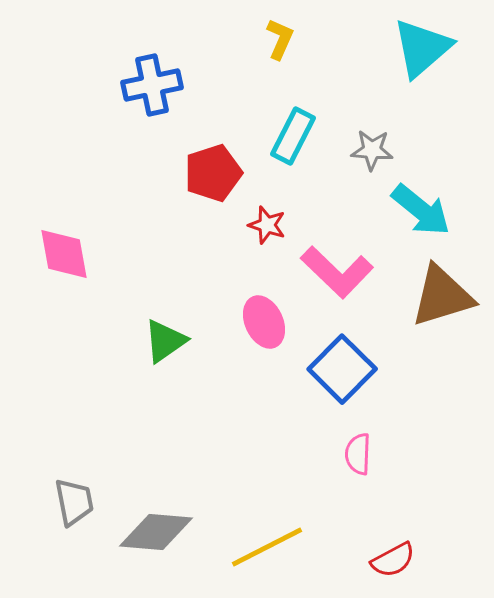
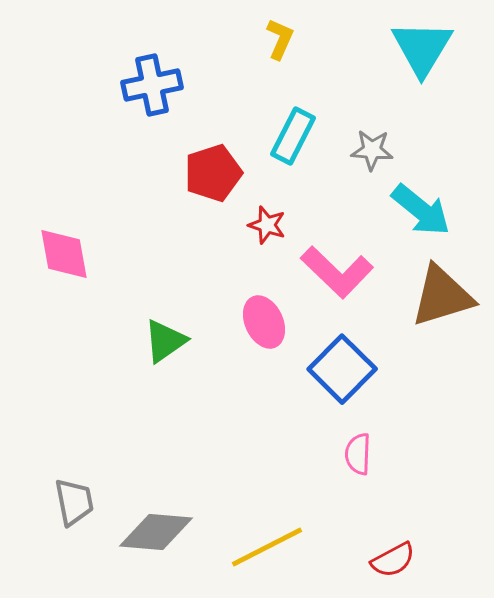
cyan triangle: rotated 18 degrees counterclockwise
